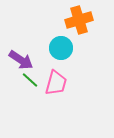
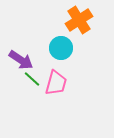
orange cross: rotated 16 degrees counterclockwise
green line: moved 2 px right, 1 px up
